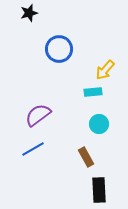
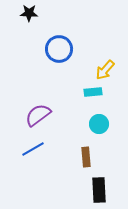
black star: rotated 18 degrees clockwise
brown rectangle: rotated 24 degrees clockwise
